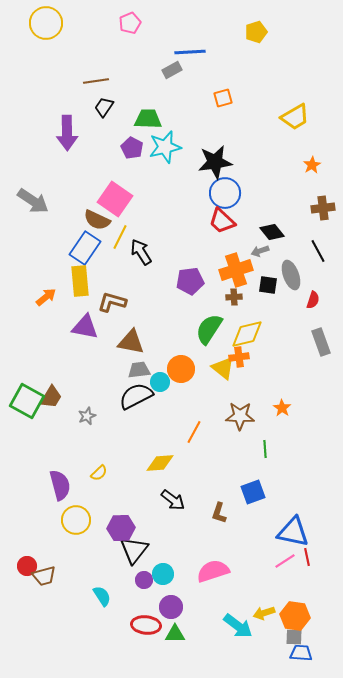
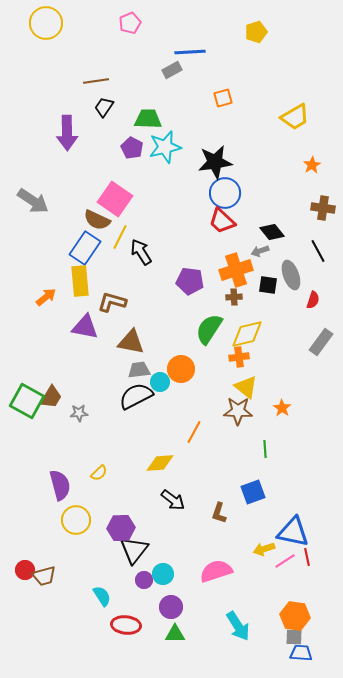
brown cross at (323, 208): rotated 15 degrees clockwise
purple pentagon at (190, 281): rotated 16 degrees clockwise
gray rectangle at (321, 342): rotated 56 degrees clockwise
yellow triangle at (223, 368): moved 23 px right, 19 px down
gray star at (87, 416): moved 8 px left, 3 px up; rotated 18 degrees clockwise
brown star at (240, 416): moved 2 px left, 5 px up
red circle at (27, 566): moved 2 px left, 4 px down
pink semicircle at (213, 571): moved 3 px right
yellow arrow at (264, 613): moved 64 px up
red ellipse at (146, 625): moved 20 px left
cyan arrow at (238, 626): rotated 20 degrees clockwise
